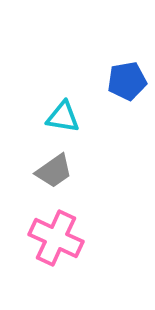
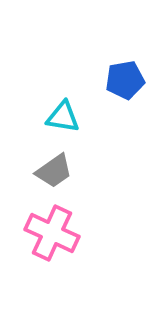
blue pentagon: moved 2 px left, 1 px up
pink cross: moved 4 px left, 5 px up
